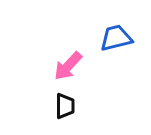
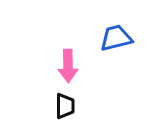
pink arrow: rotated 44 degrees counterclockwise
